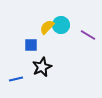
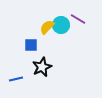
purple line: moved 10 px left, 16 px up
